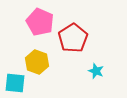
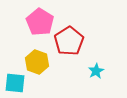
pink pentagon: rotated 8 degrees clockwise
red pentagon: moved 4 px left, 3 px down
cyan star: rotated 21 degrees clockwise
